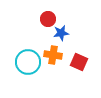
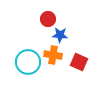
blue star: moved 1 px left, 2 px down; rotated 14 degrees clockwise
